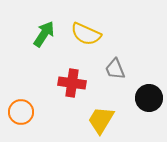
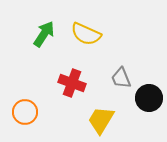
gray trapezoid: moved 6 px right, 9 px down
red cross: rotated 12 degrees clockwise
orange circle: moved 4 px right
